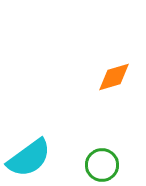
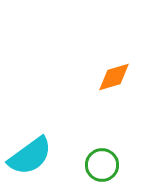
cyan semicircle: moved 1 px right, 2 px up
